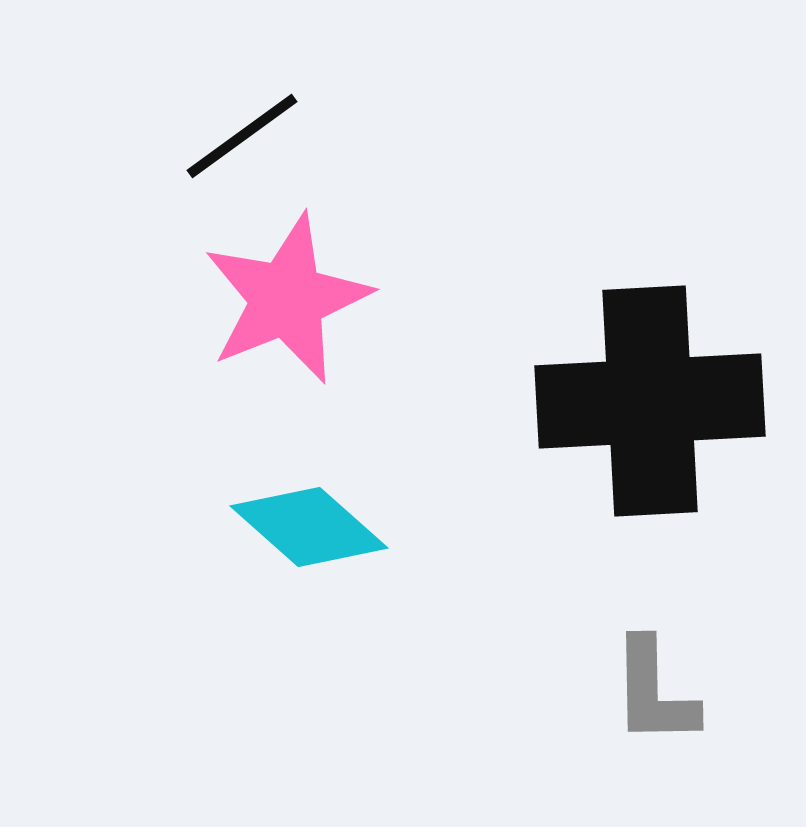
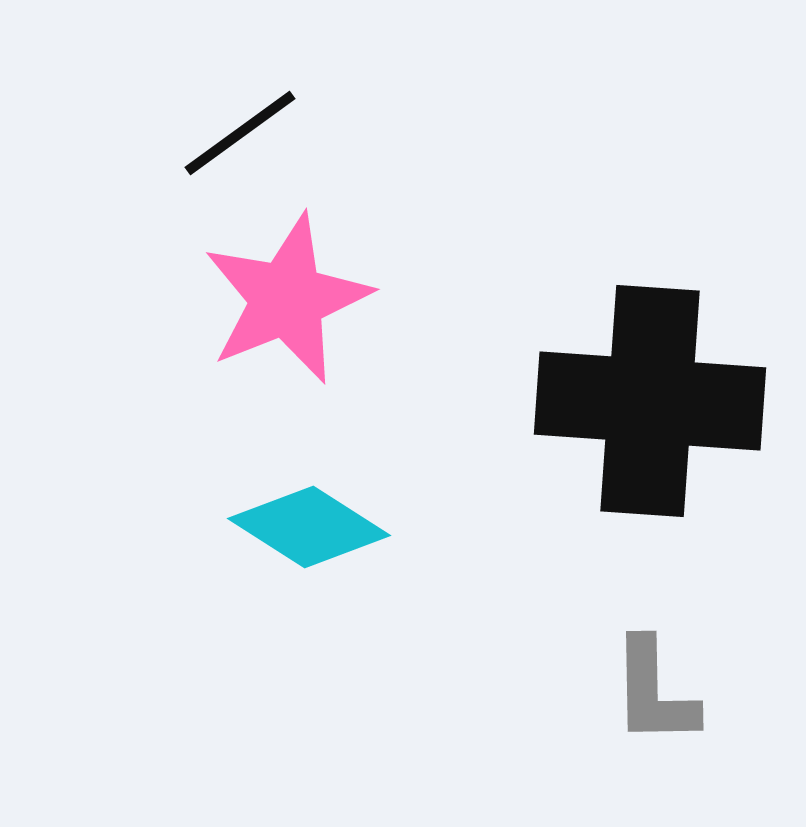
black line: moved 2 px left, 3 px up
black cross: rotated 7 degrees clockwise
cyan diamond: rotated 9 degrees counterclockwise
